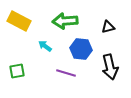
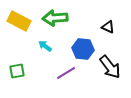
green arrow: moved 10 px left, 3 px up
black triangle: rotated 40 degrees clockwise
blue hexagon: moved 2 px right
black arrow: rotated 25 degrees counterclockwise
purple line: rotated 48 degrees counterclockwise
